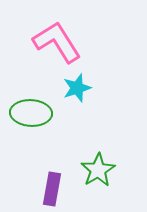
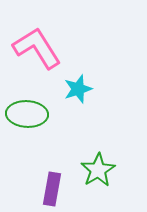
pink L-shape: moved 20 px left, 6 px down
cyan star: moved 1 px right, 1 px down
green ellipse: moved 4 px left, 1 px down
